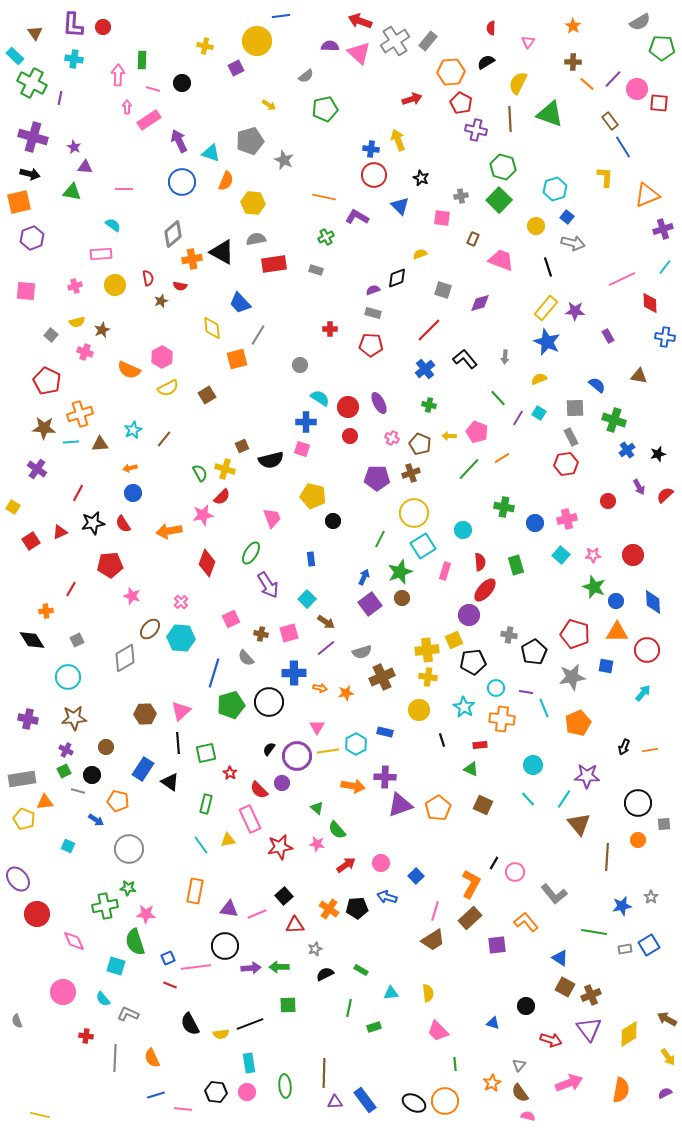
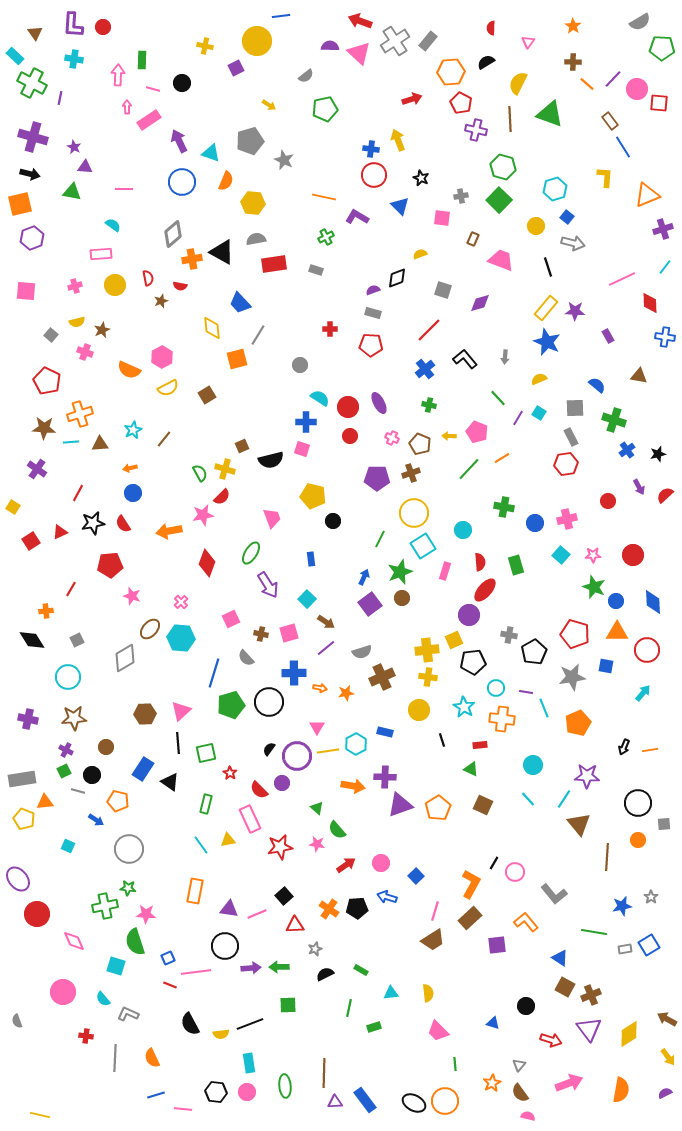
orange square at (19, 202): moved 1 px right, 2 px down
pink line at (196, 967): moved 5 px down
